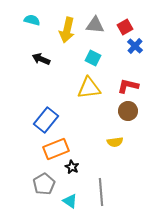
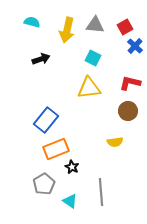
cyan semicircle: moved 2 px down
black arrow: rotated 138 degrees clockwise
red L-shape: moved 2 px right, 3 px up
